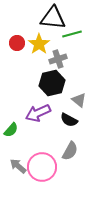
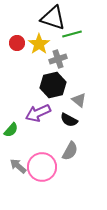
black triangle: rotated 12 degrees clockwise
black hexagon: moved 1 px right, 2 px down
